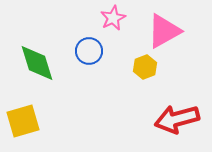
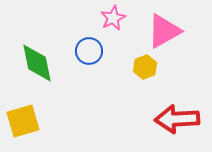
green diamond: rotated 6 degrees clockwise
red arrow: rotated 12 degrees clockwise
